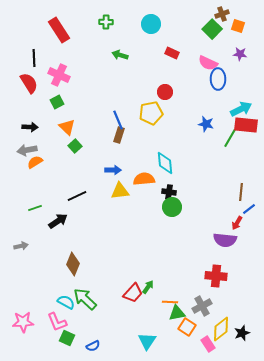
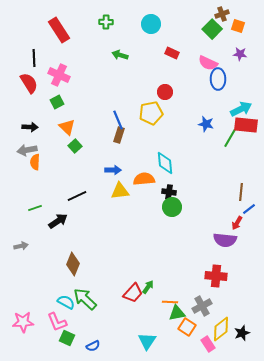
orange semicircle at (35, 162): rotated 56 degrees counterclockwise
